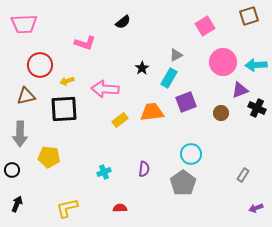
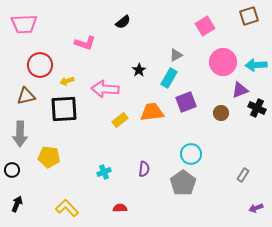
black star: moved 3 px left, 2 px down
yellow L-shape: rotated 60 degrees clockwise
